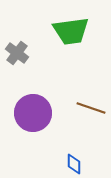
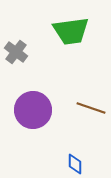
gray cross: moved 1 px left, 1 px up
purple circle: moved 3 px up
blue diamond: moved 1 px right
